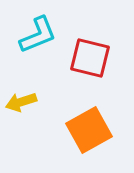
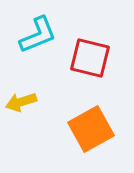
orange square: moved 2 px right, 1 px up
